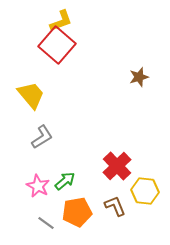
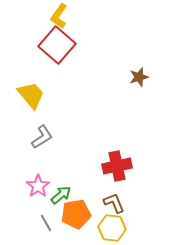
yellow L-shape: moved 2 px left, 5 px up; rotated 145 degrees clockwise
red cross: rotated 32 degrees clockwise
green arrow: moved 4 px left, 14 px down
pink star: rotated 10 degrees clockwise
yellow hexagon: moved 33 px left, 37 px down
brown L-shape: moved 1 px left, 3 px up
orange pentagon: moved 1 px left, 2 px down
gray line: rotated 24 degrees clockwise
